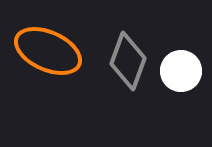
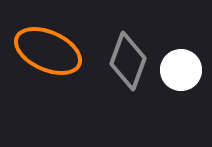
white circle: moved 1 px up
